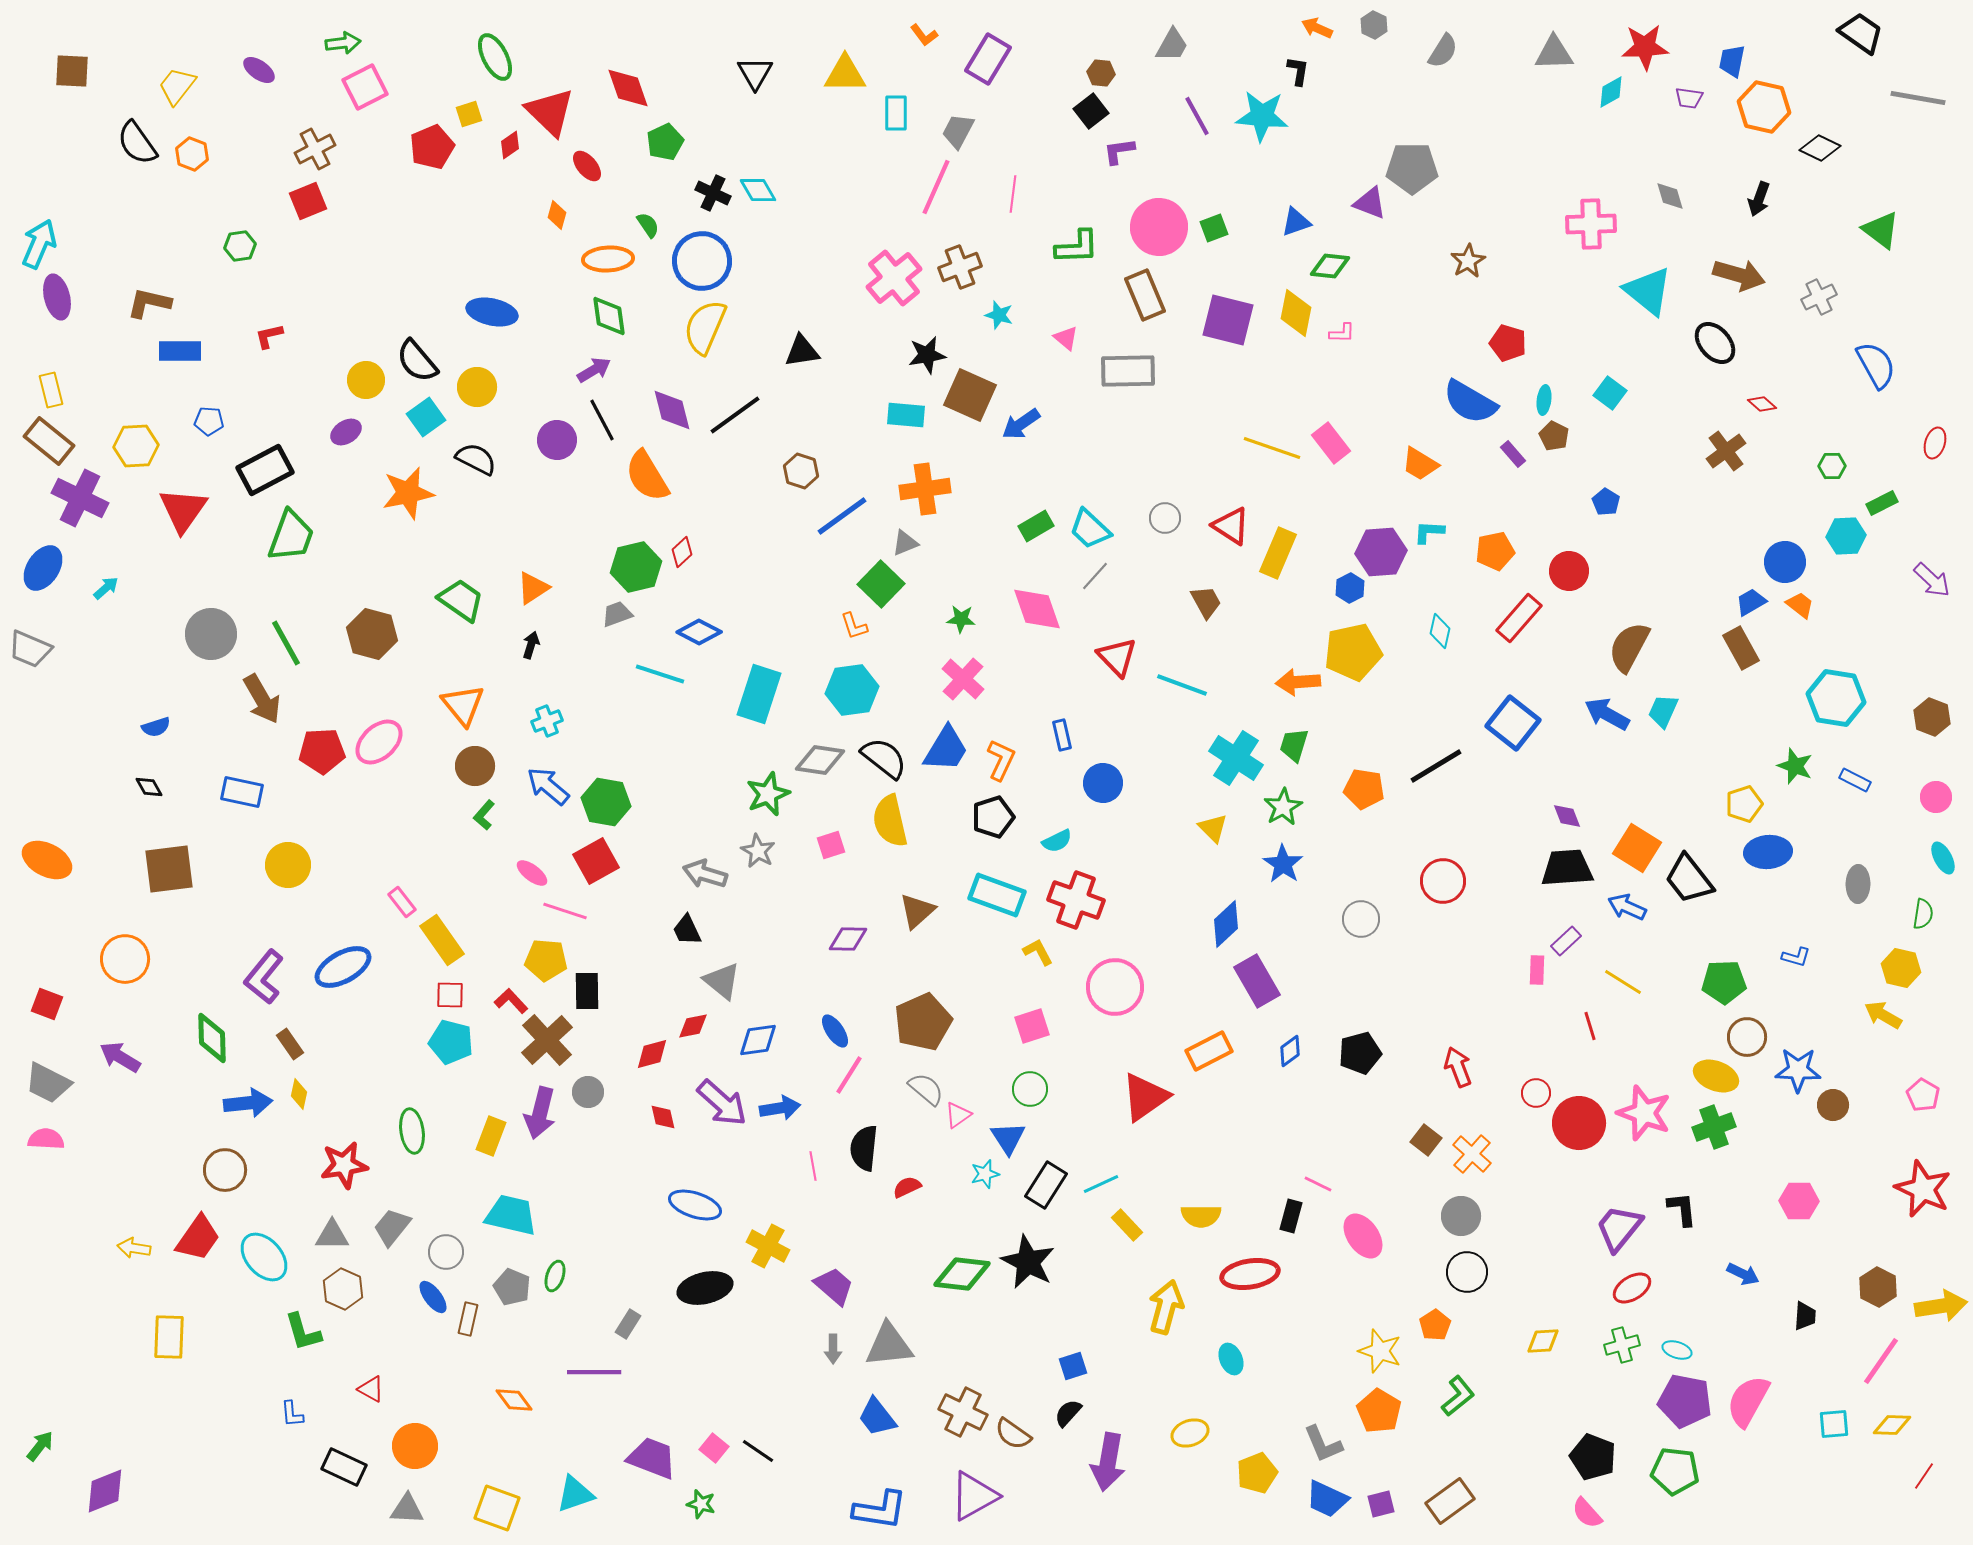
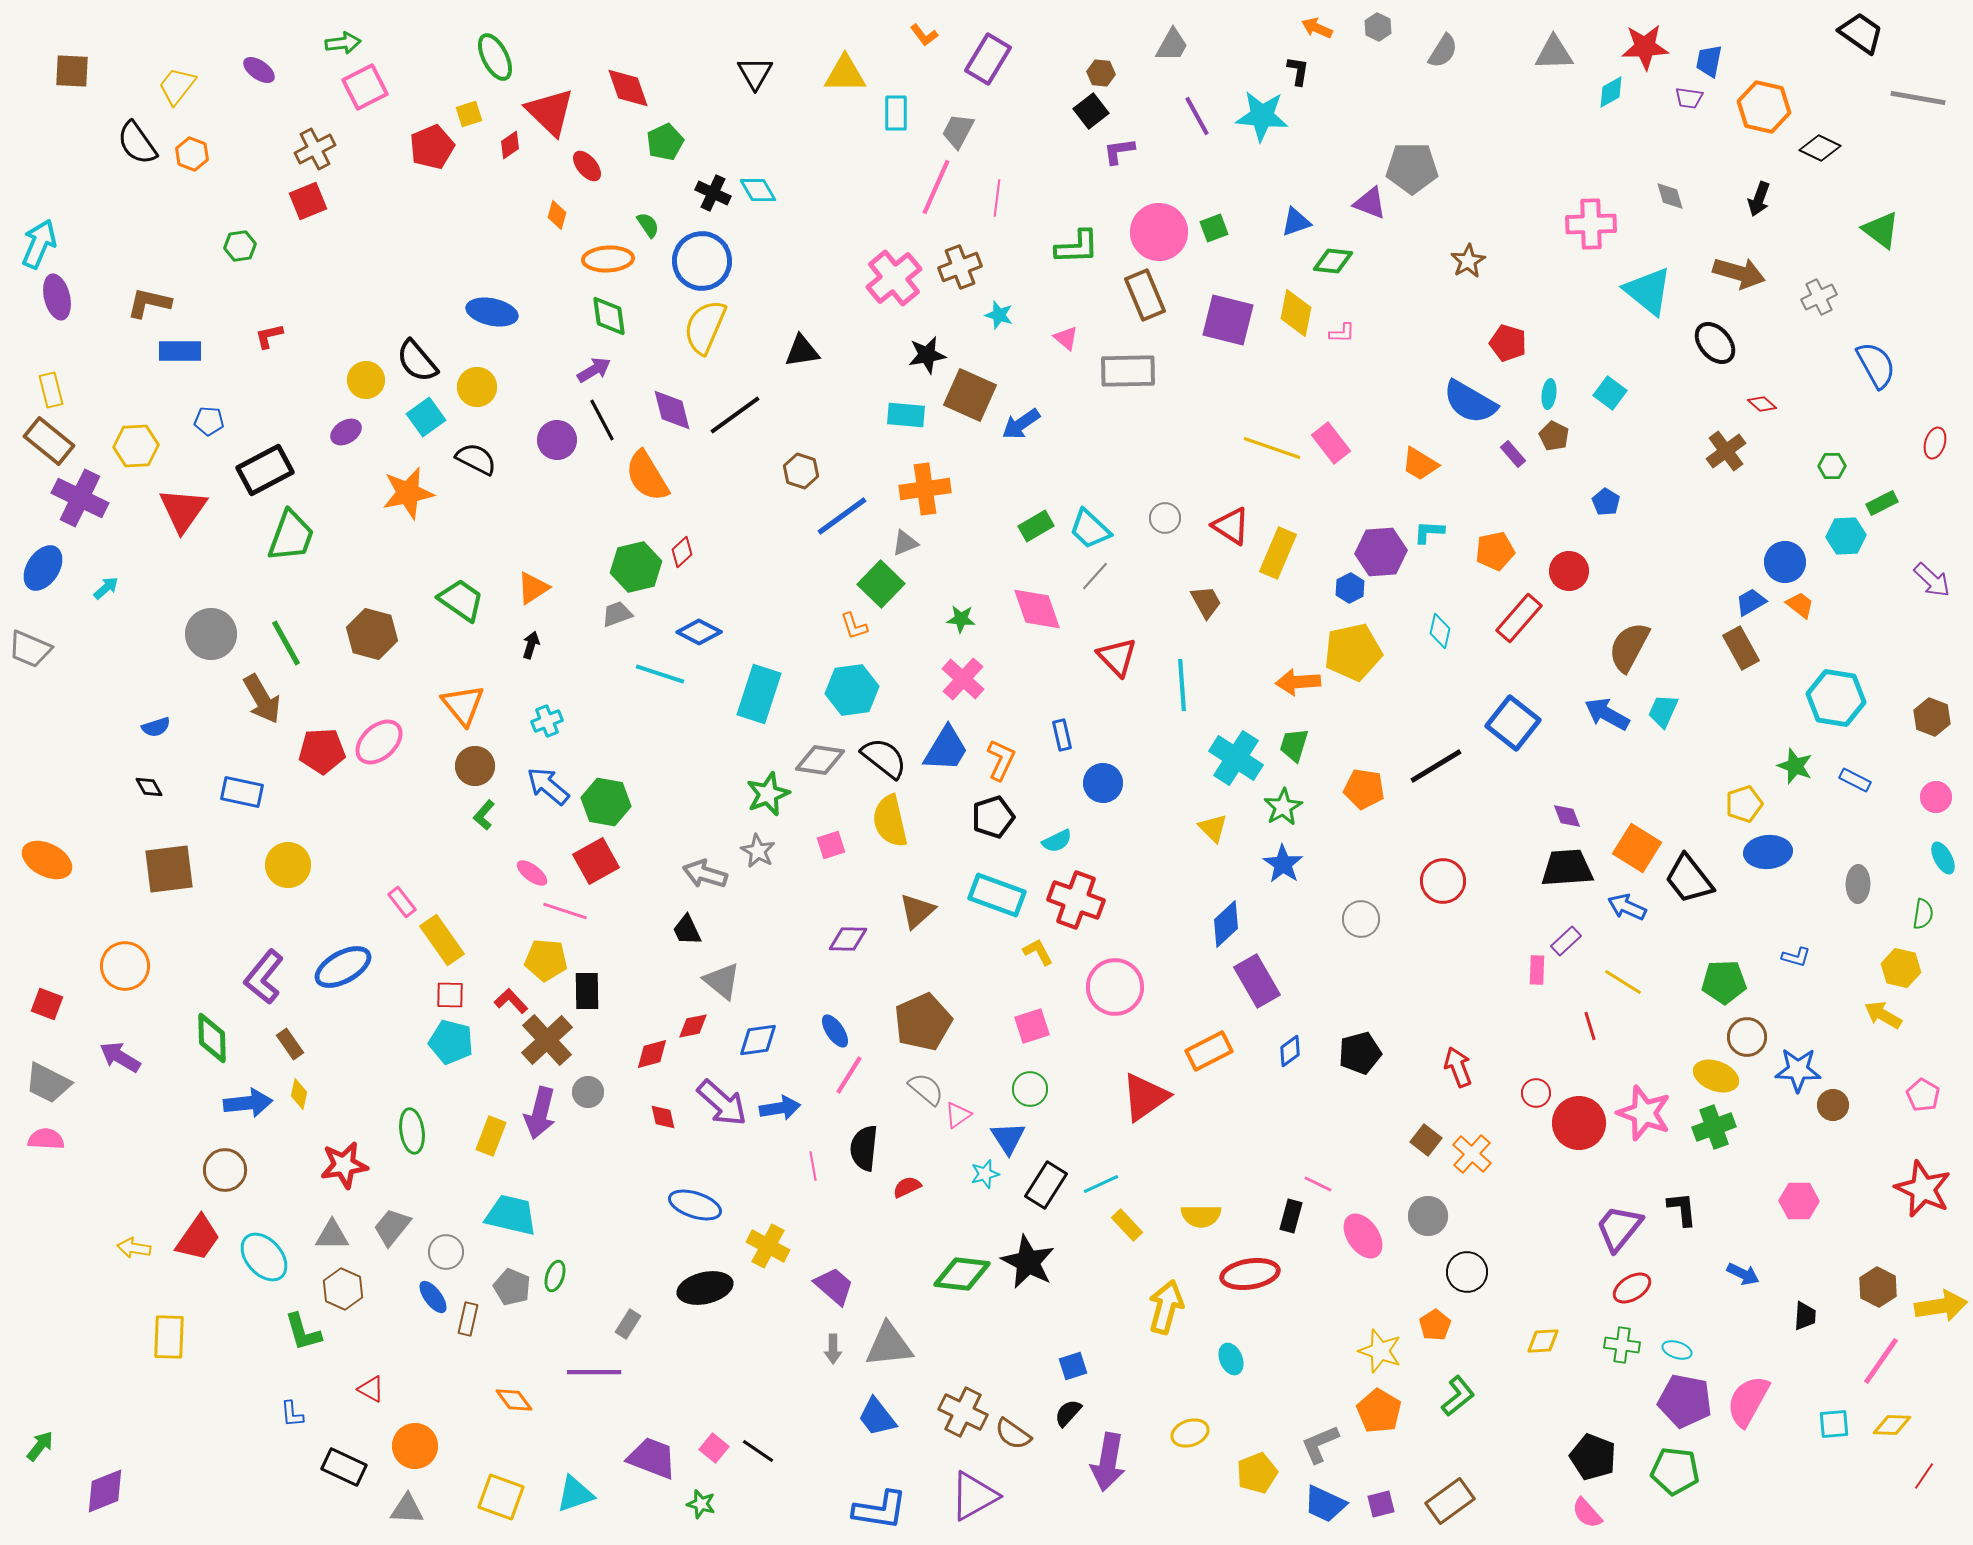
gray hexagon at (1374, 25): moved 4 px right, 2 px down
blue trapezoid at (1732, 61): moved 23 px left
pink line at (1013, 194): moved 16 px left, 4 px down
pink circle at (1159, 227): moved 5 px down
green diamond at (1330, 266): moved 3 px right, 5 px up
brown arrow at (1739, 275): moved 2 px up
cyan ellipse at (1544, 400): moved 5 px right, 6 px up
cyan line at (1182, 685): rotated 66 degrees clockwise
orange circle at (125, 959): moved 7 px down
gray circle at (1461, 1216): moved 33 px left
green cross at (1622, 1345): rotated 24 degrees clockwise
gray L-shape at (1323, 1444): moved 3 px left; rotated 90 degrees clockwise
blue trapezoid at (1327, 1499): moved 2 px left, 5 px down
yellow square at (497, 1508): moved 4 px right, 11 px up
